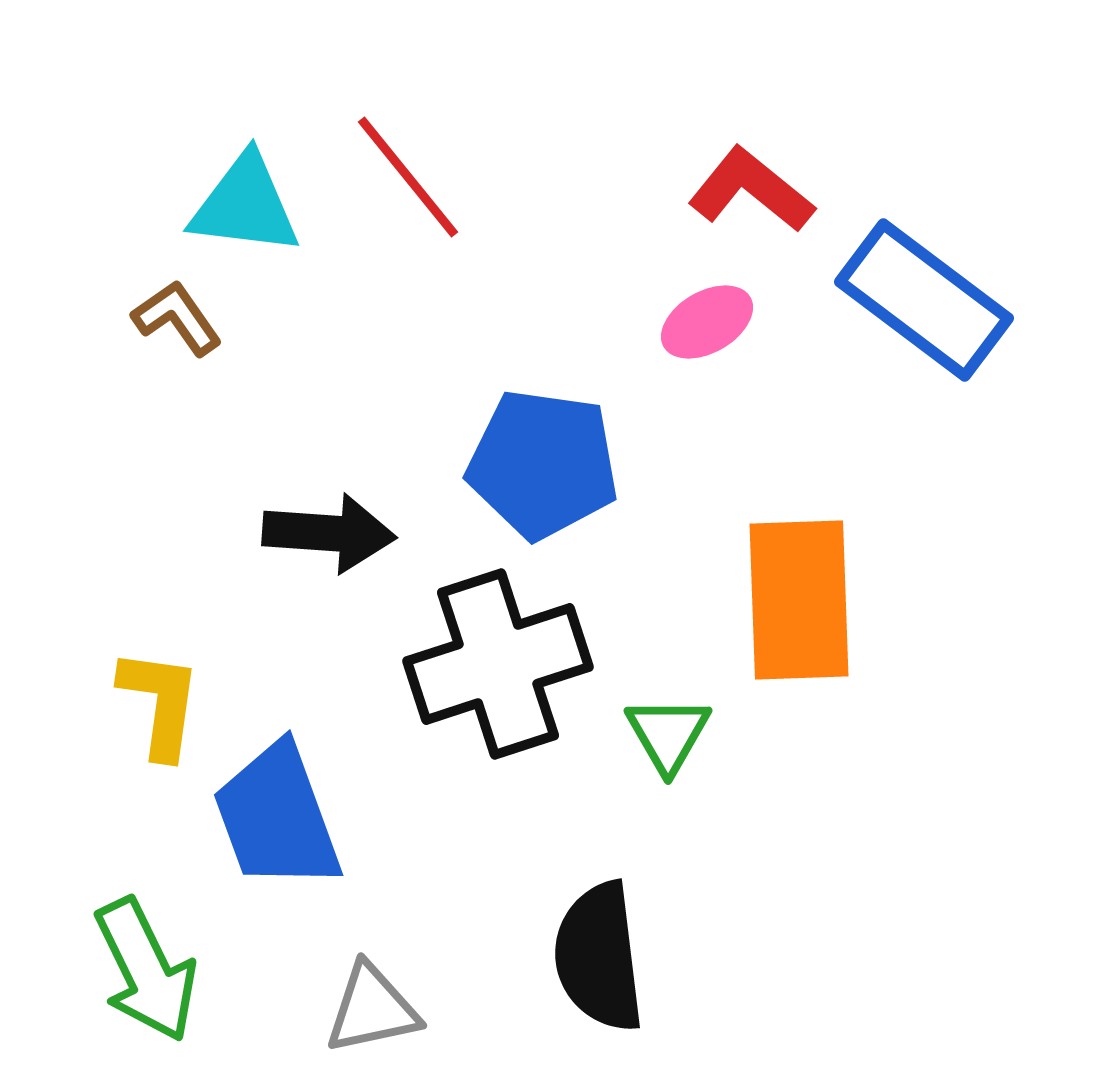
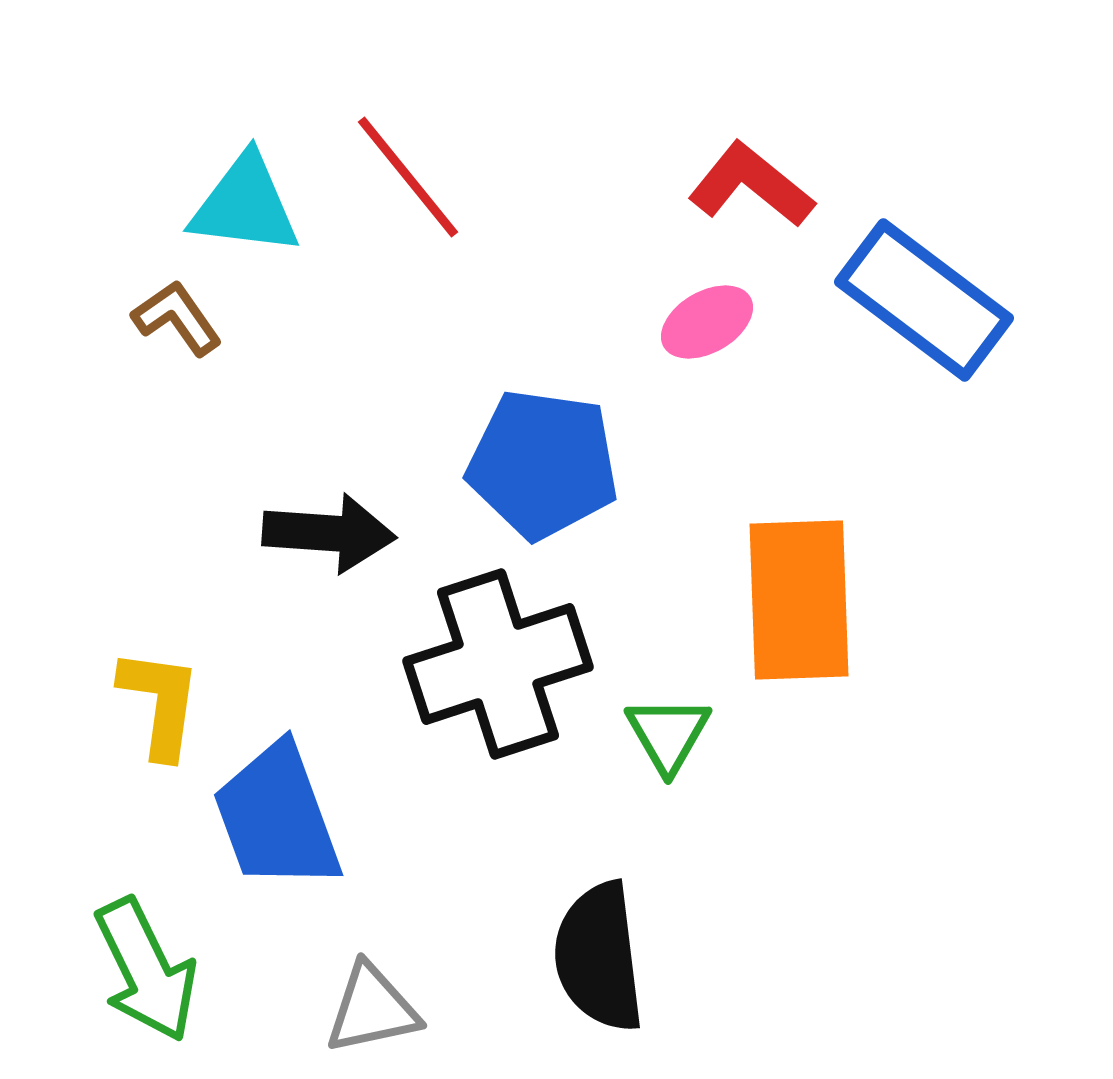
red L-shape: moved 5 px up
